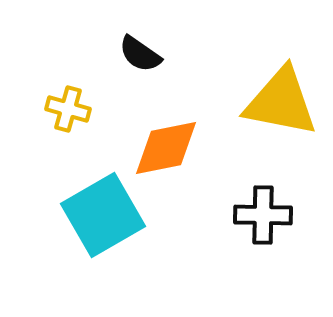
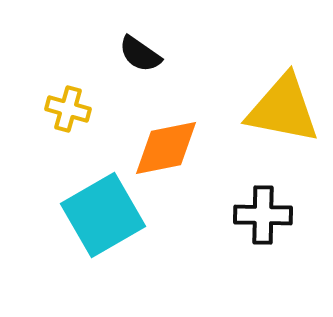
yellow triangle: moved 2 px right, 7 px down
